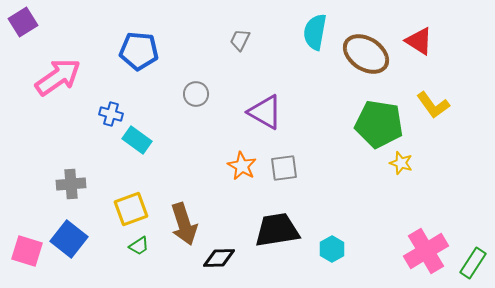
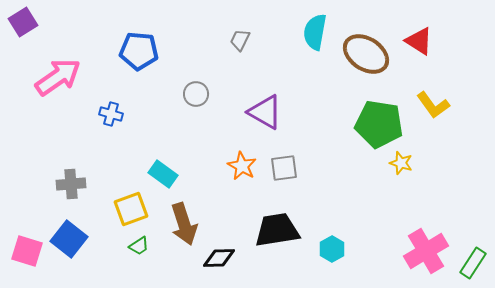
cyan rectangle: moved 26 px right, 34 px down
